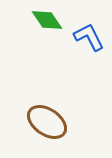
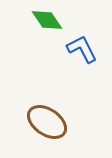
blue L-shape: moved 7 px left, 12 px down
